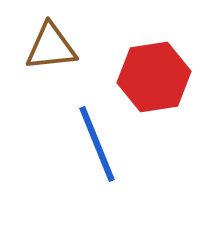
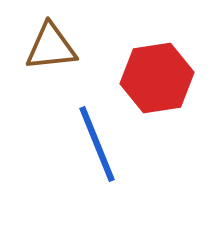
red hexagon: moved 3 px right, 1 px down
